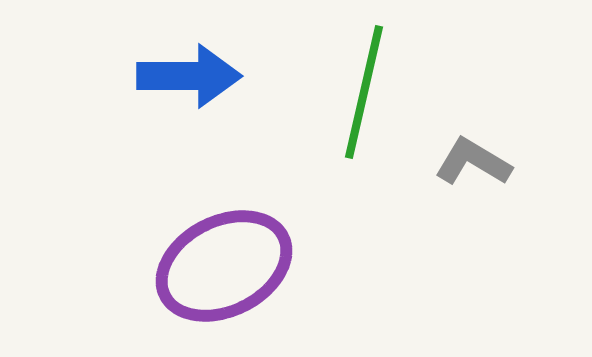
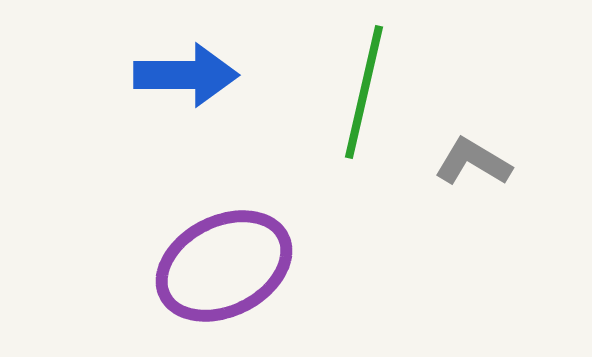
blue arrow: moved 3 px left, 1 px up
